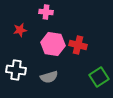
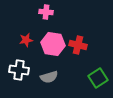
red star: moved 6 px right, 10 px down
white cross: moved 3 px right
green square: moved 1 px left, 1 px down
